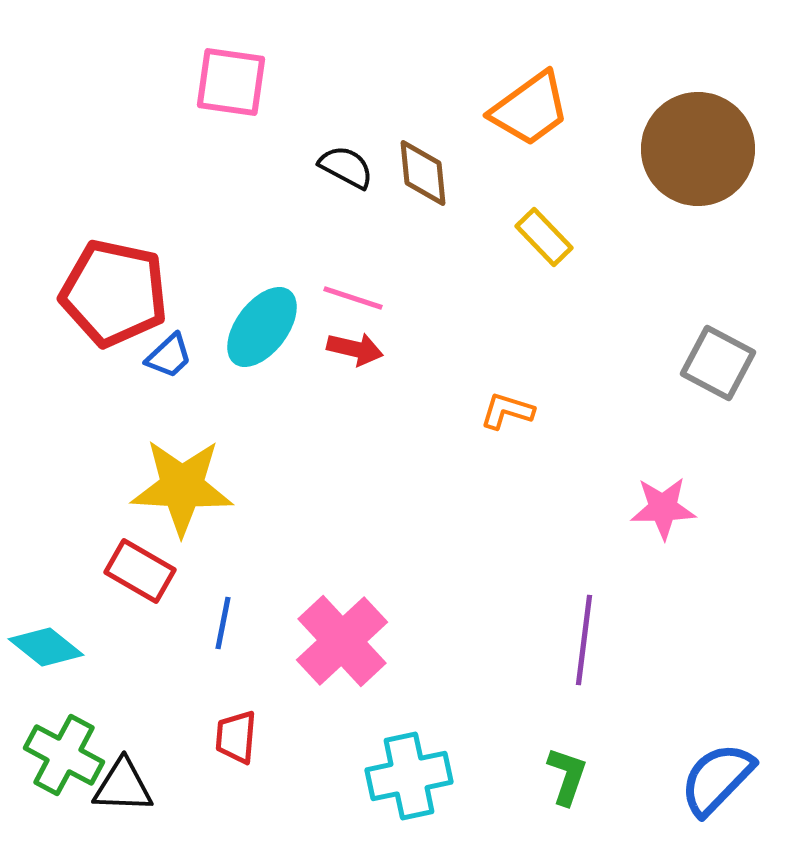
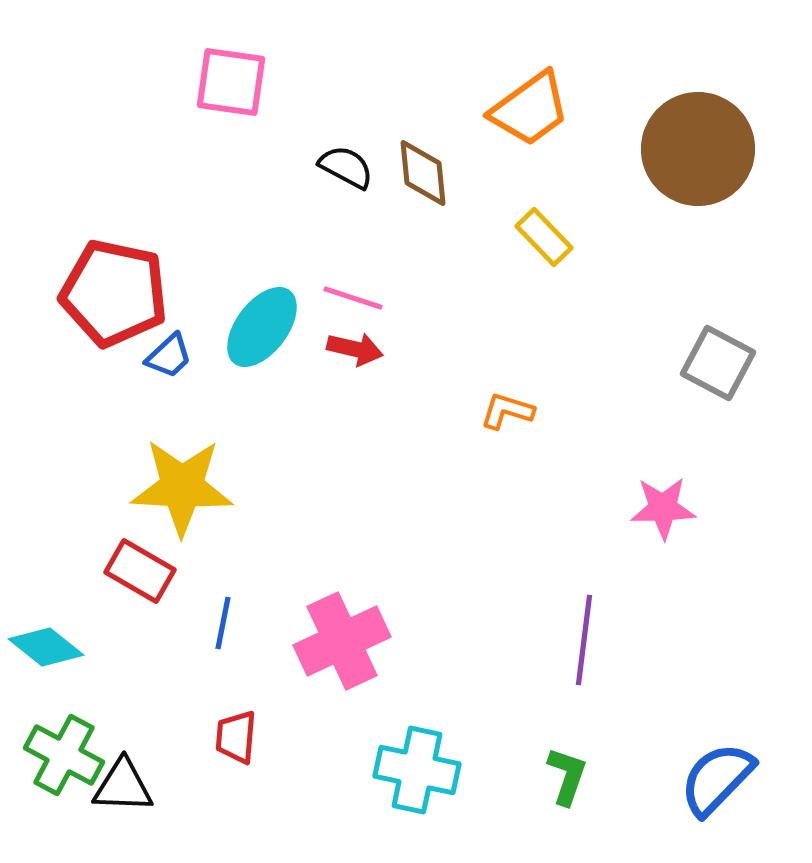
pink cross: rotated 18 degrees clockwise
cyan cross: moved 8 px right, 6 px up; rotated 24 degrees clockwise
